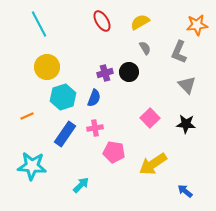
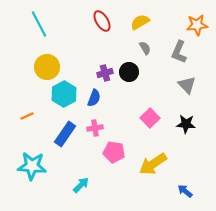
cyan hexagon: moved 1 px right, 3 px up; rotated 10 degrees counterclockwise
